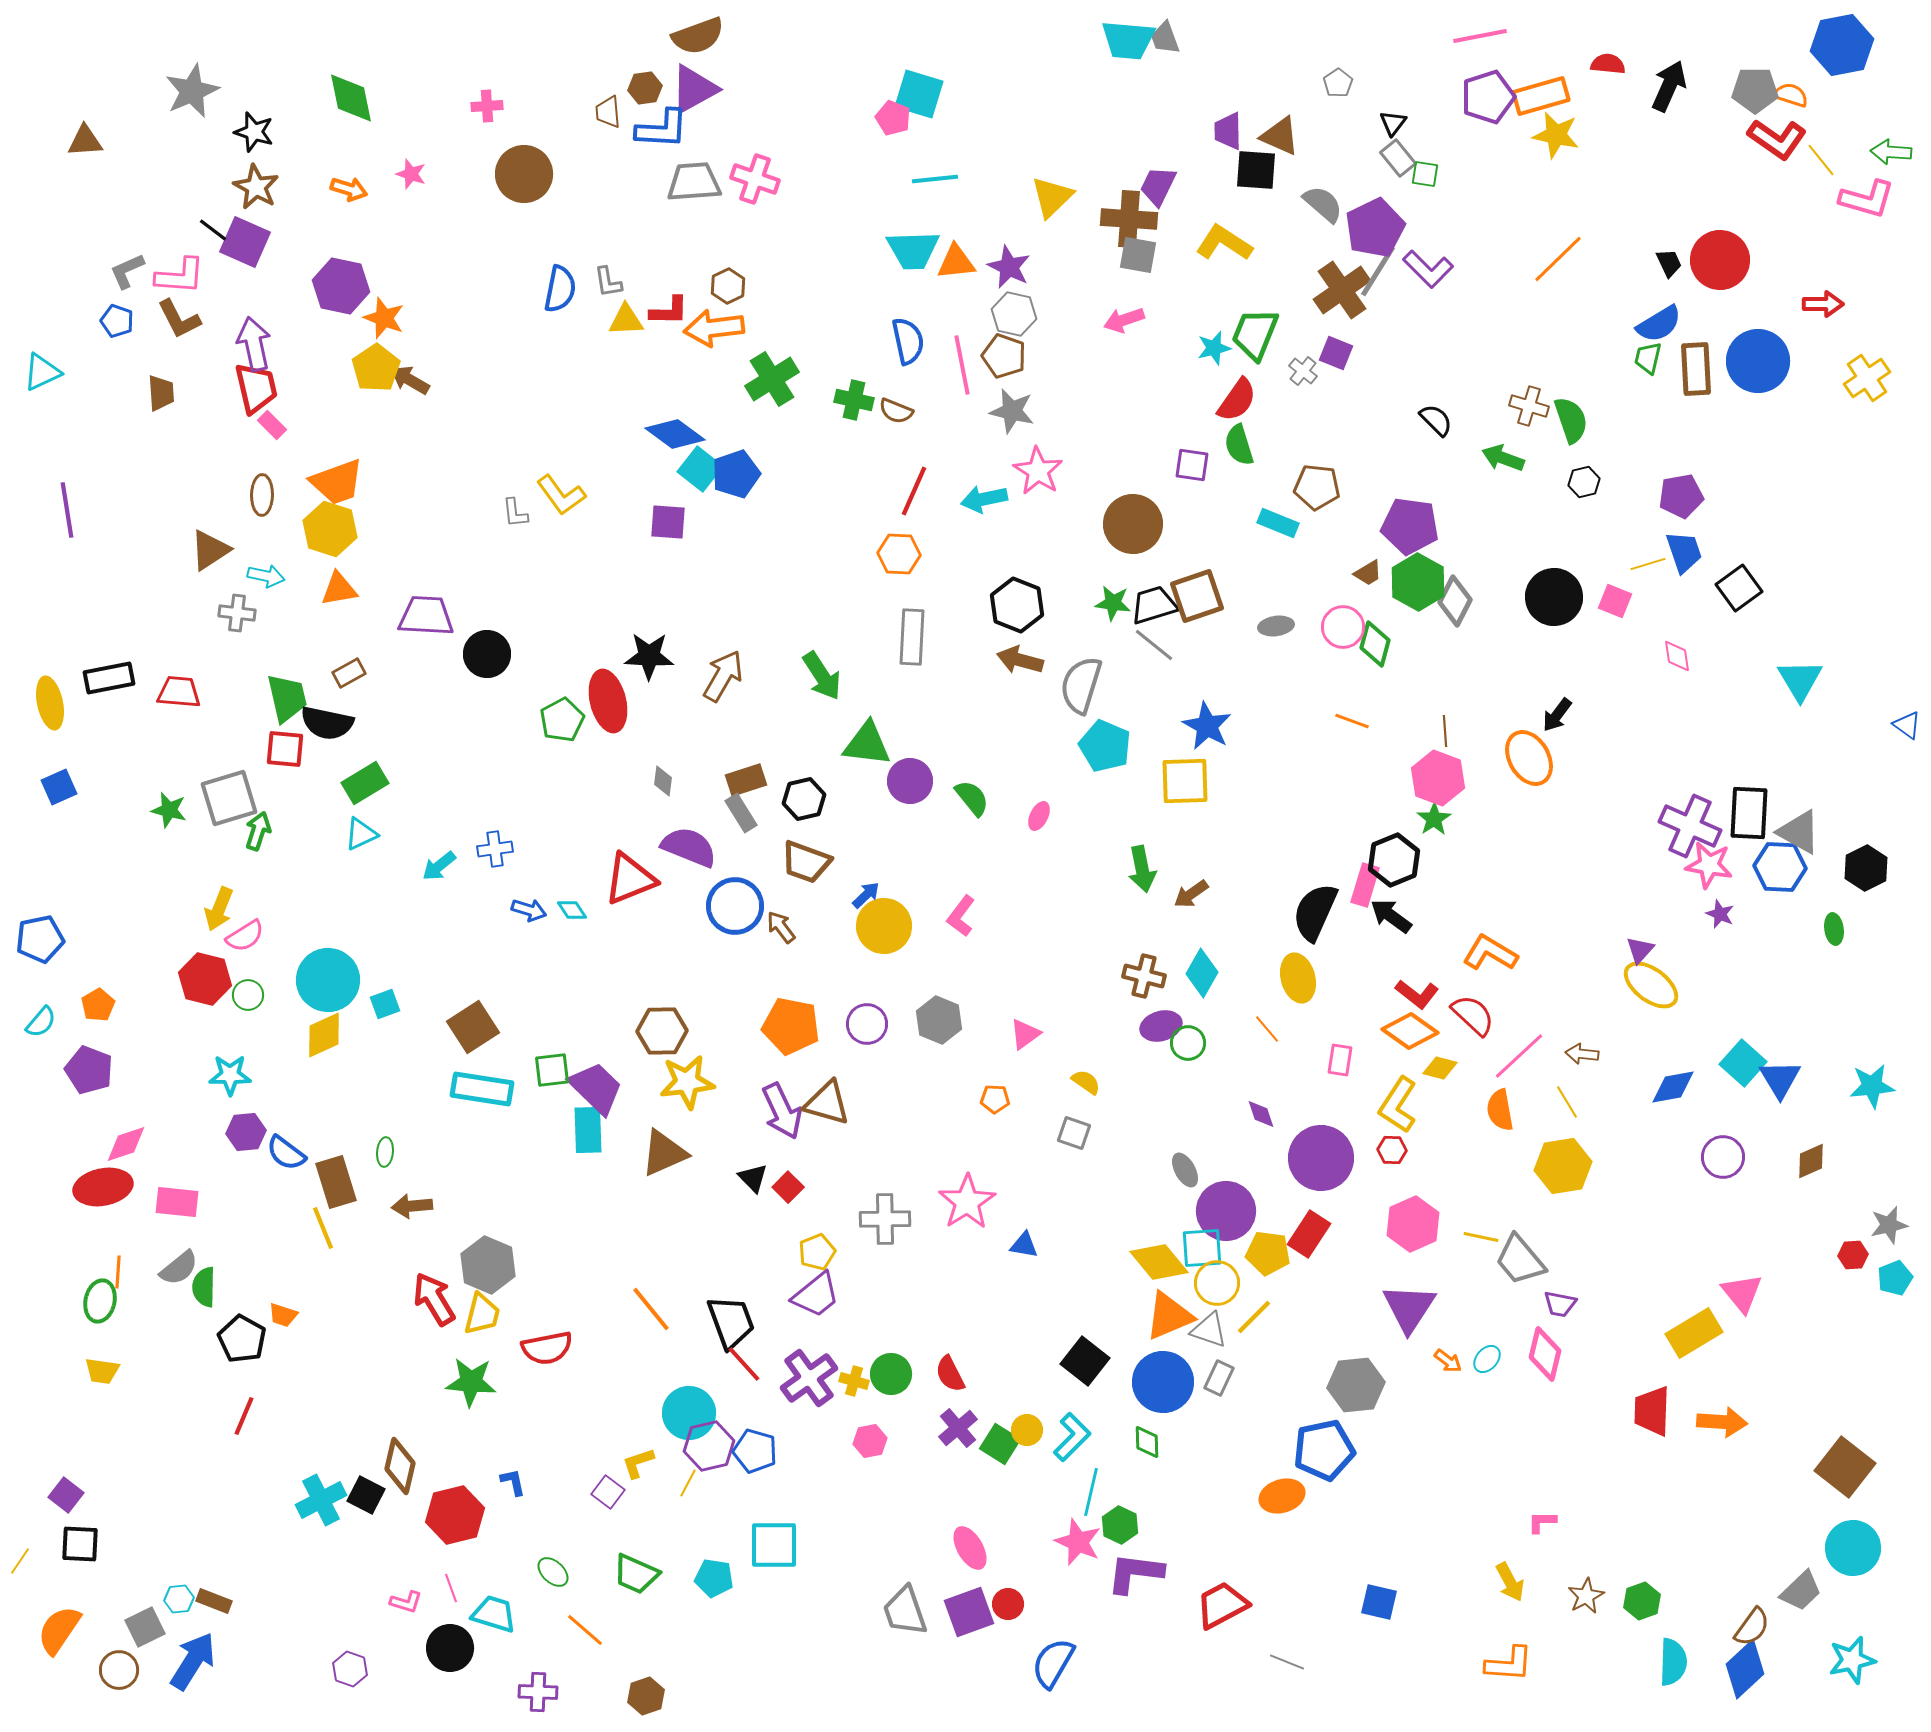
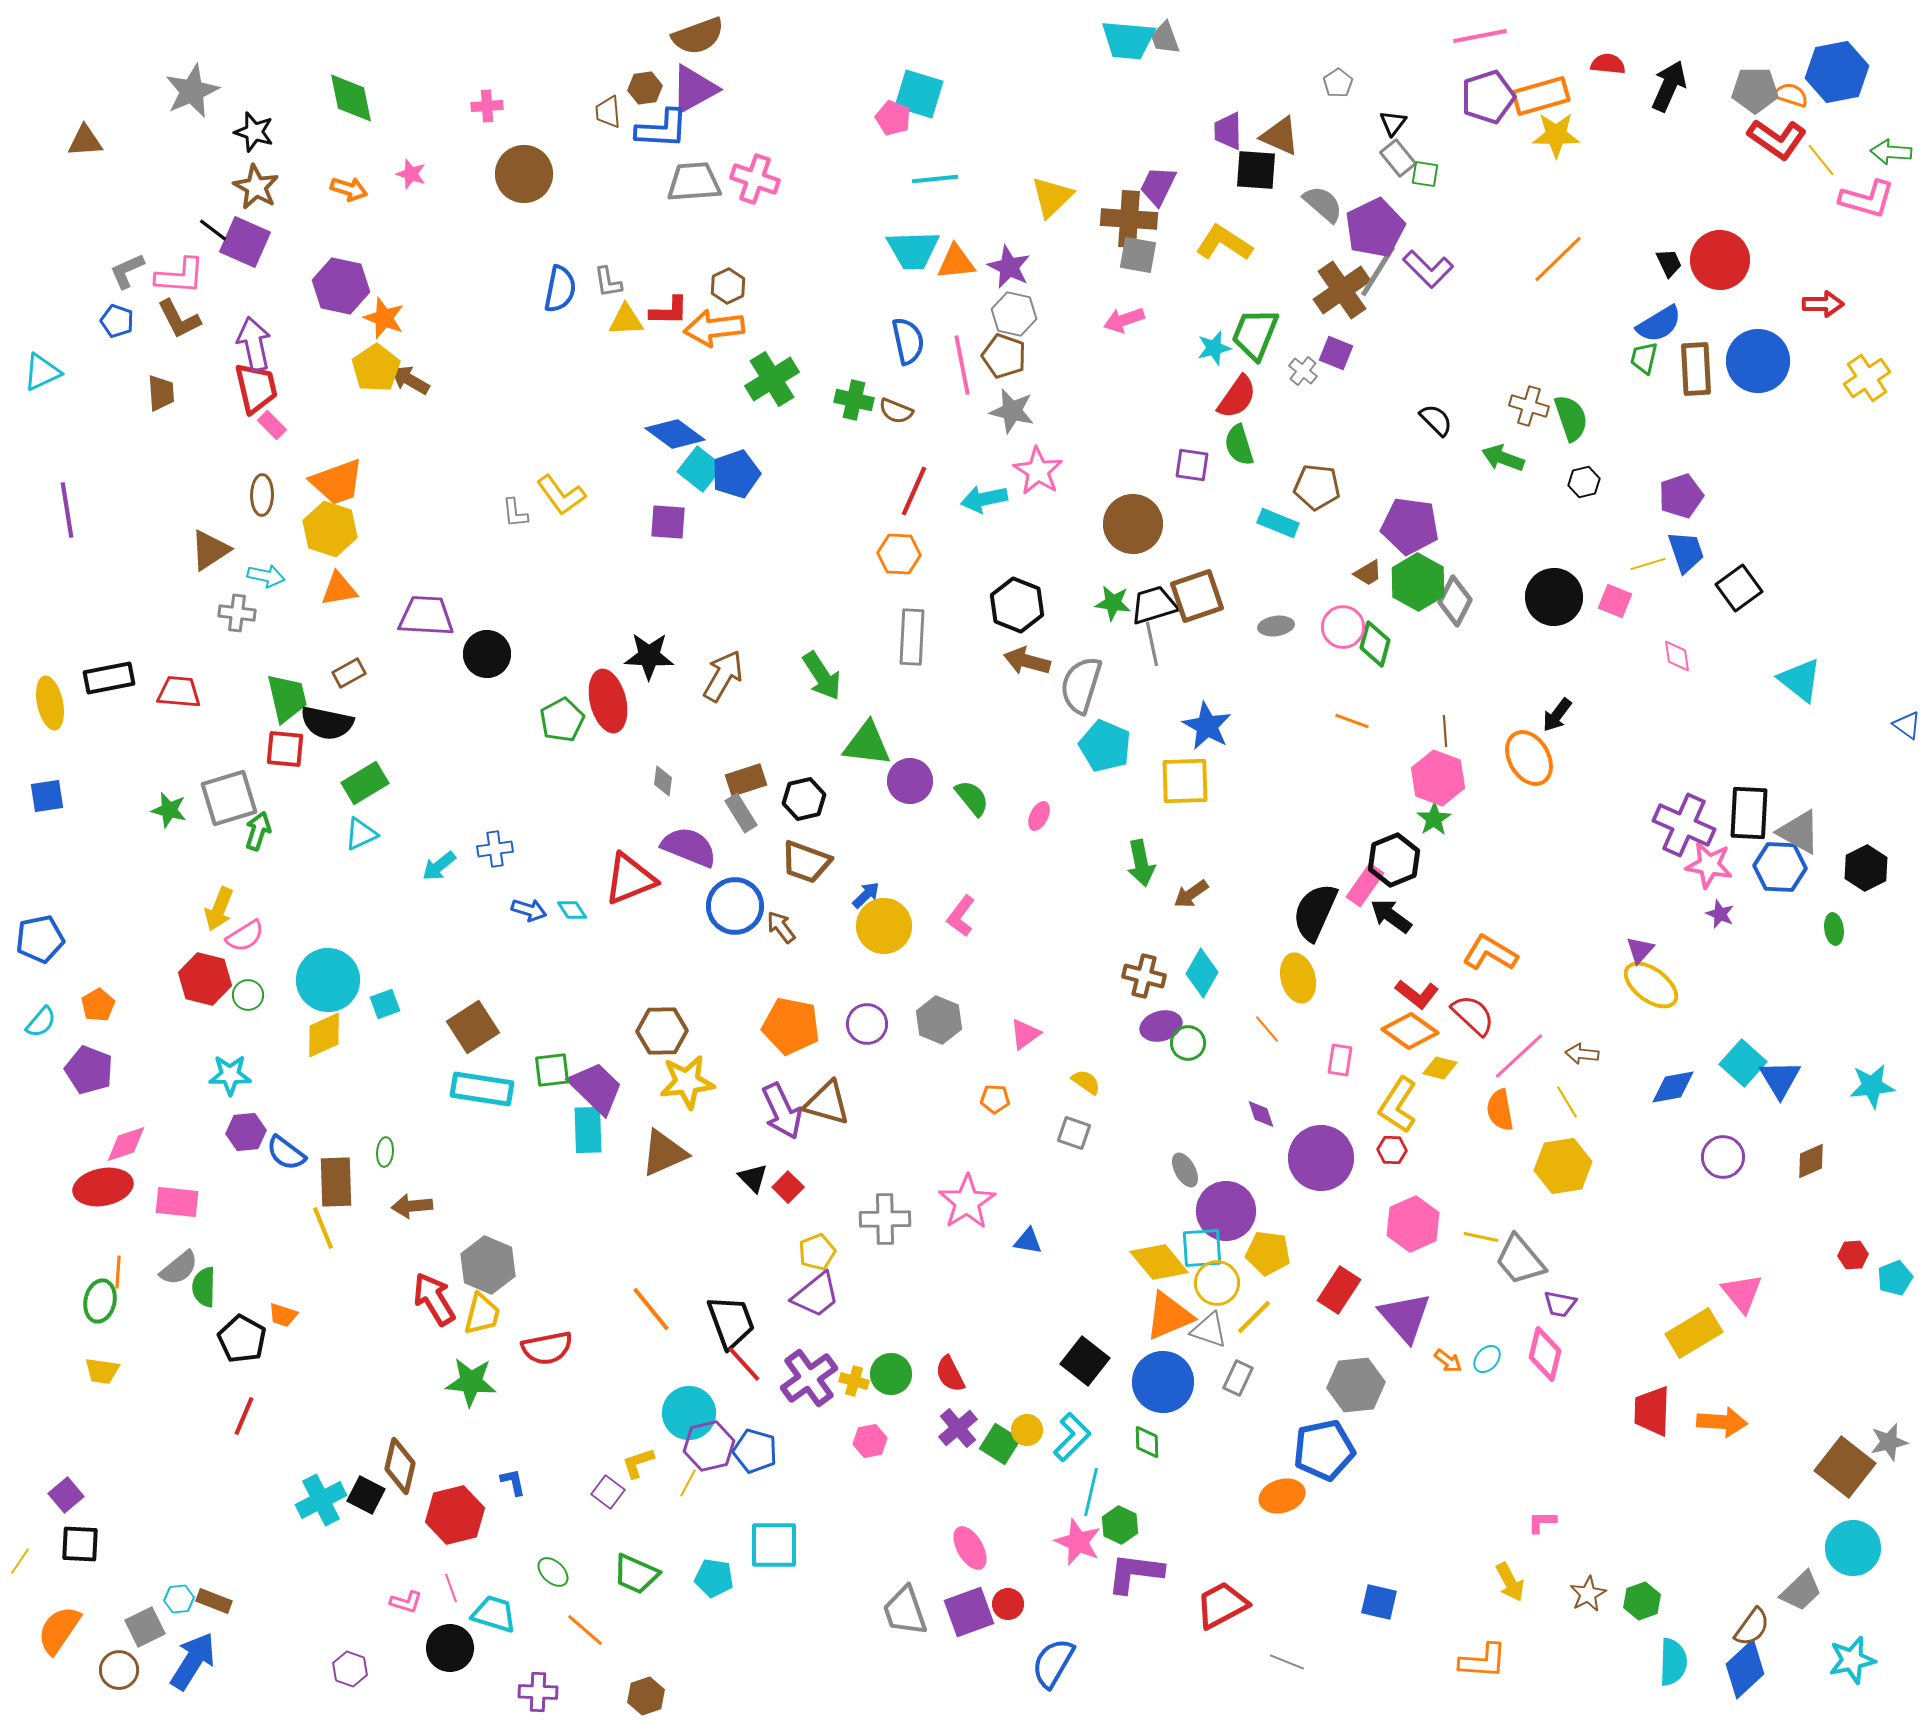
blue hexagon at (1842, 45): moved 5 px left, 27 px down
yellow star at (1556, 135): rotated 12 degrees counterclockwise
green trapezoid at (1648, 358): moved 4 px left
red semicircle at (1237, 400): moved 3 px up
green semicircle at (1571, 420): moved 2 px up
purple pentagon at (1681, 496): rotated 9 degrees counterclockwise
blue trapezoid at (1684, 552): moved 2 px right
gray line at (1154, 645): moved 2 px left, 1 px up; rotated 39 degrees clockwise
brown arrow at (1020, 660): moved 7 px right, 1 px down
cyan triangle at (1800, 680): rotated 21 degrees counterclockwise
blue square at (59, 787): moved 12 px left, 9 px down; rotated 15 degrees clockwise
purple cross at (1690, 826): moved 6 px left, 1 px up
green arrow at (1142, 869): moved 1 px left, 6 px up
pink rectangle at (1365, 885): rotated 18 degrees clockwise
brown rectangle at (336, 1182): rotated 15 degrees clockwise
gray star at (1889, 1225): moved 217 px down
red rectangle at (1309, 1234): moved 30 px right, 56 px down
blue triangle at (1024, 1245): moved 4 px right, 4 px up
purple triangle at (1409, 1308): moved 4 px left, 9 px down; rotated 14 degrees counterclockwise
gray rectangle at (1219, 1378): moved 19 px right
purple square at (66, 1495): rotated 12 degrees clockwise
brown star at (1586, 1596): moved 2 px right, 2 px up
orange L-shape at (1509, 1664): moved 26 px left, 3 px up
